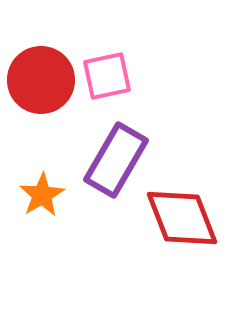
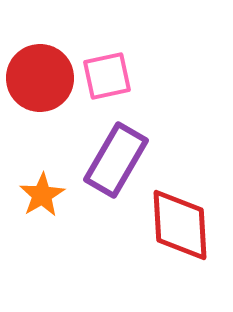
red circle: moved 1 px left, 2 px up
red diamond: moved 2 px left, 7 px down; rotated 18 degrees clockwise
